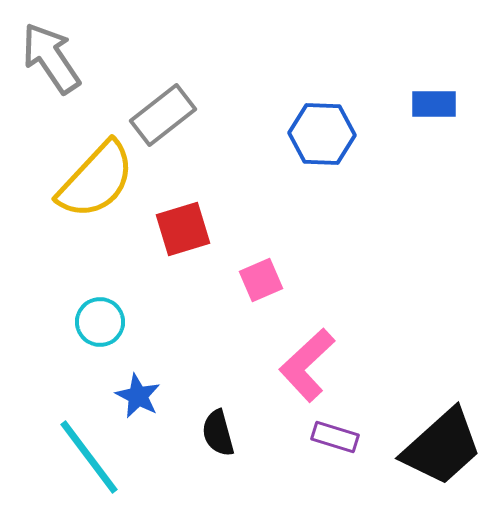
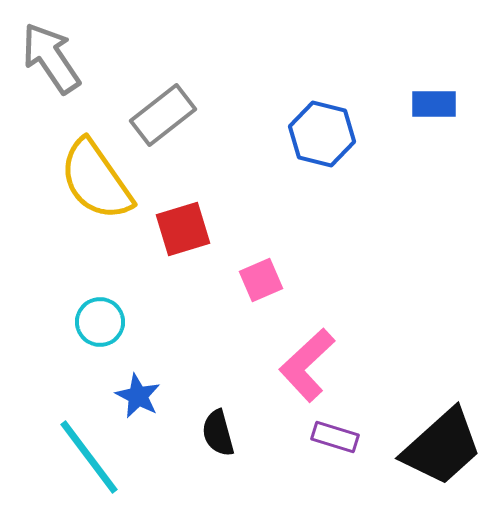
blue hexagon: rotated 12 degrees clockwise
yellow semicircle: rotated 102 degrees clockwise
